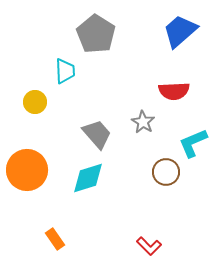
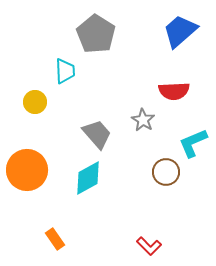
gray star: moved 2 px up
cyan diamond: rotated 12 degrees counterclockwise
